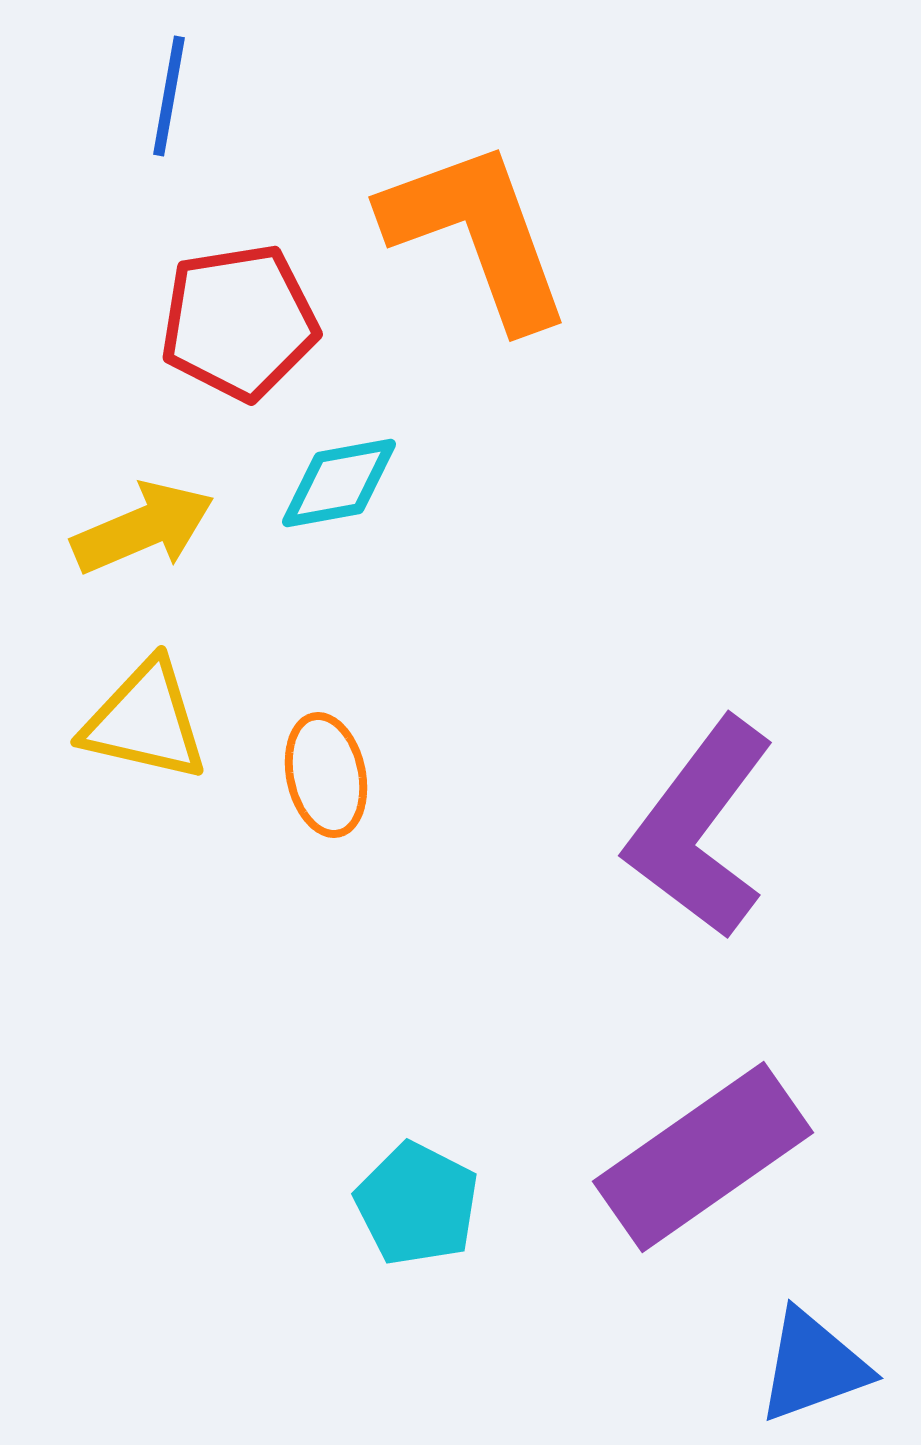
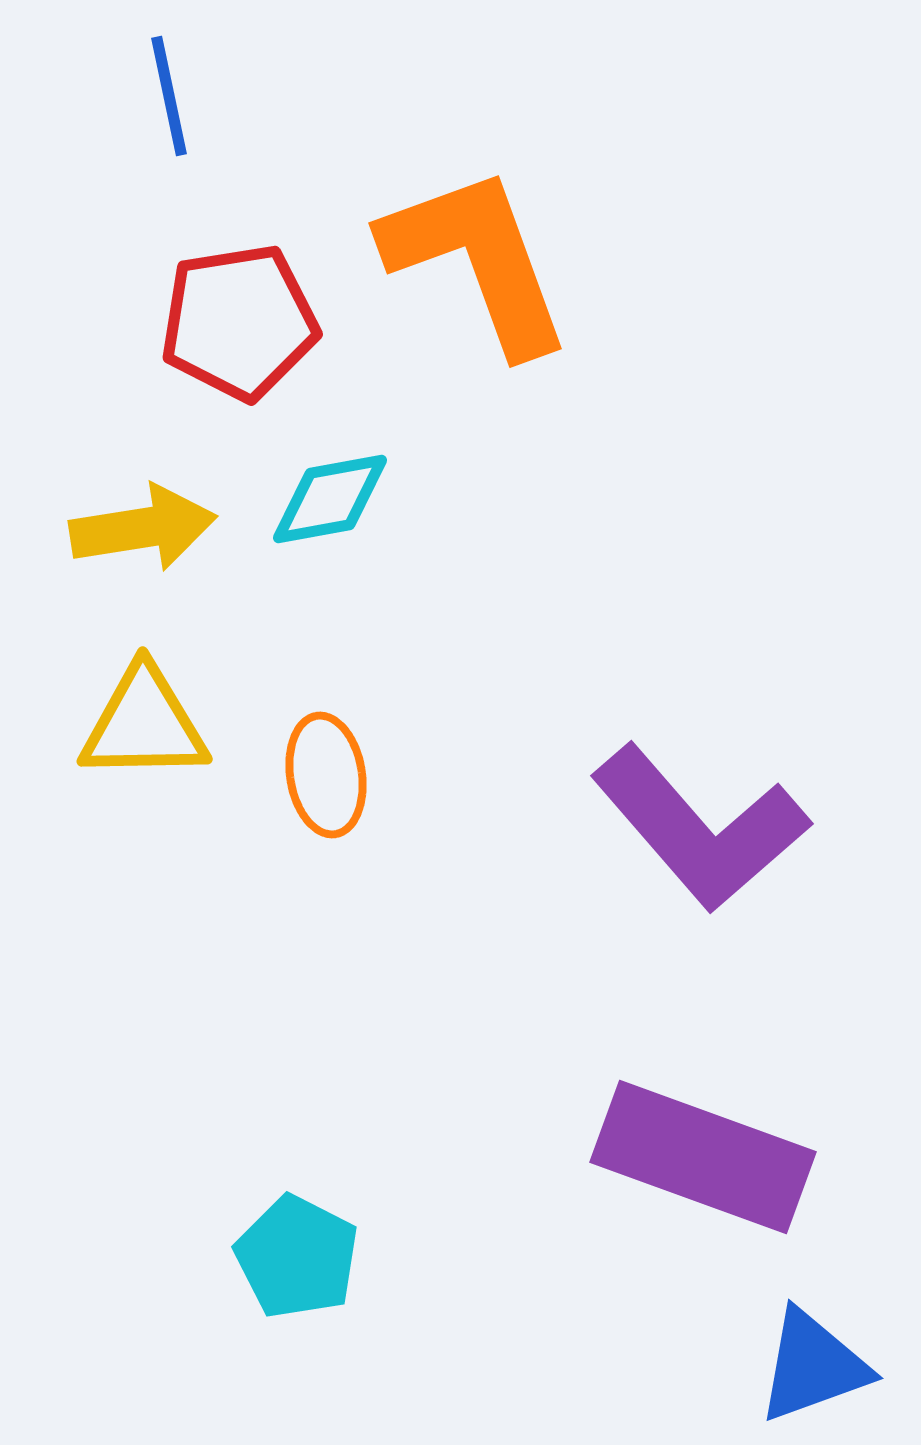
blue line: rotated 22 degrees counterclockwise
orange L-shape: moved 26 px down
cyan diamond: moved 9 px left, 16 px down
yellow arrow: rotated 14 degrees clockwise
yellow triangle: moved 1 px left, 3 px down; rotated 14 degrees counterclockwise
orange ellipse: rotated 3 degrees clockwise
purple L-shape: rotated 78 degrees counterclockwise
purple rectangle: rotated 55 degrees clockwise
cyan pentagon: moved 120 px left, 53 px down
